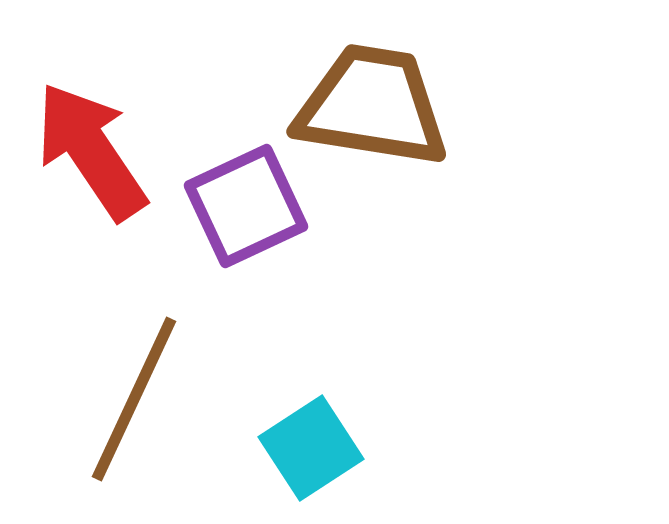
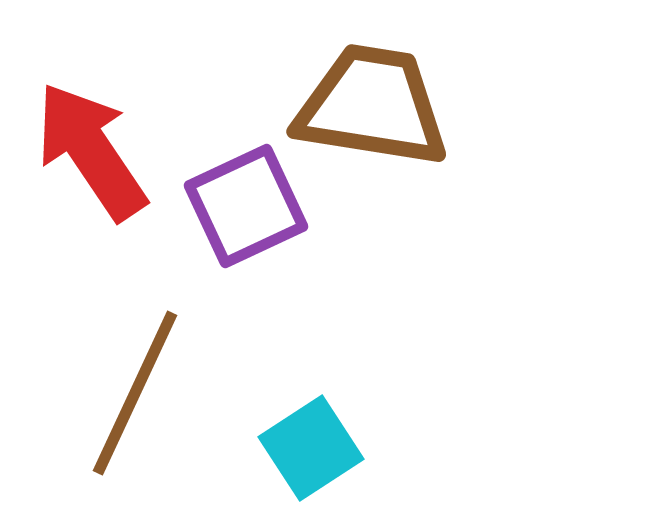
brown line: moved 1 px right, 6 px up
